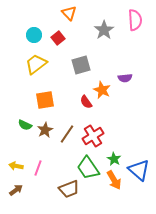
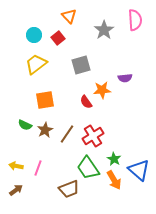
orange triangle: moved 3 px down
orange star: rotated 30 degrees counterclockwise
